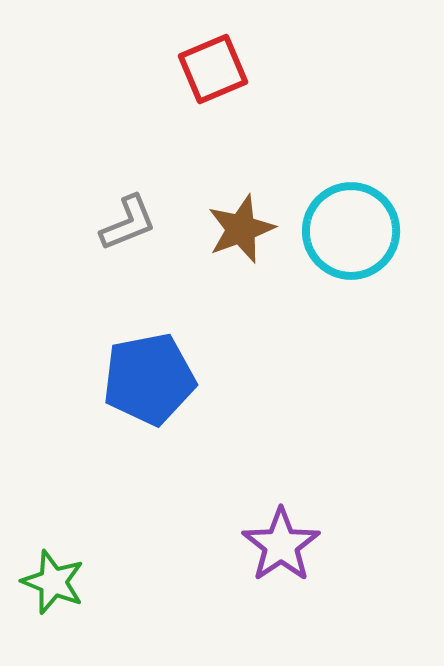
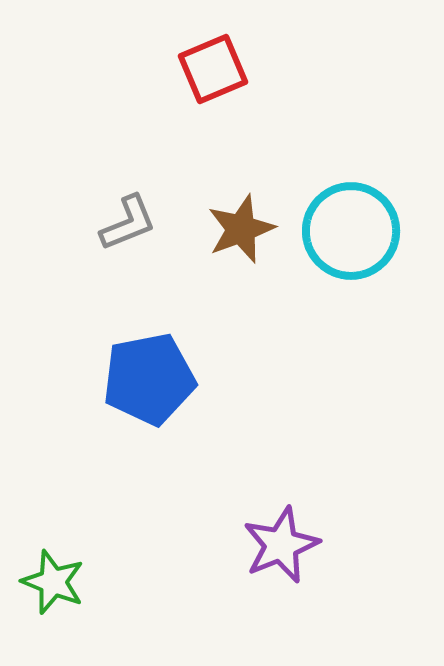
purple star: rotated 12 degrees clockwise
